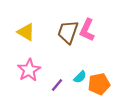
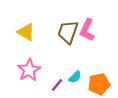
cyan semicircle: moved 5 px left
